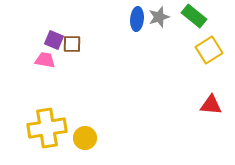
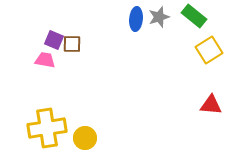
blue ellipse: moved 1 px left
